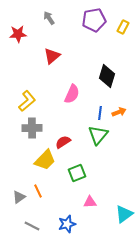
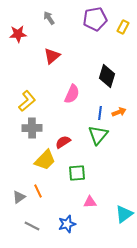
purple pentagon: moved 1 px right, 1 px up
green square: rotated 18 degrees clockwise
